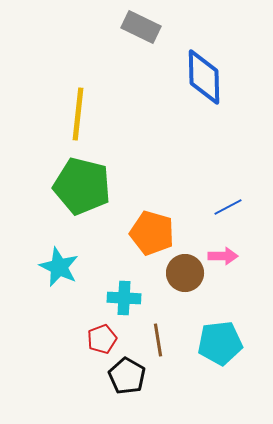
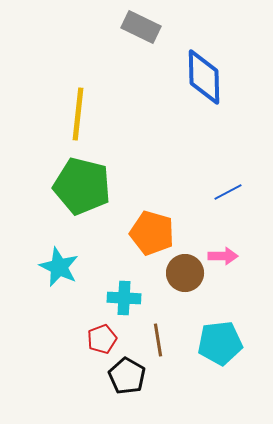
blue line: moved 15 px up
